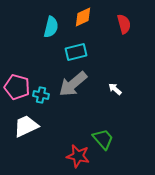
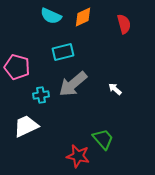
cyan semicircle: moved 11 px up; rotated 100 degrees clockwise
cyan rectangle: moved 13 px left
pink pentagon: moved 20 px up
cyan cross: rotated 21 degrees counterclockwise
